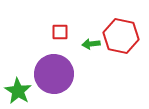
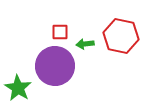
green arrow: moved 6 px left
purple circle: moved 1 px right, 8 px up
green star: moved 3 px up
